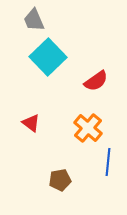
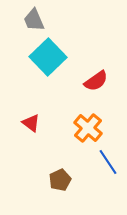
blue line: rotated 40 degrees counterclockwise
brown pentagon: rotated 15 degrees counterclockwise
